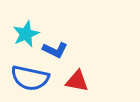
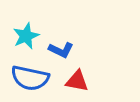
cyan star: moved 2 px down
blue L-shape: moved 6 px right
